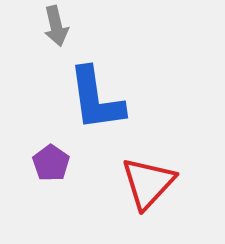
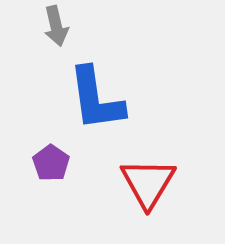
red triangle: rotated 12 degrees counterclockwise
